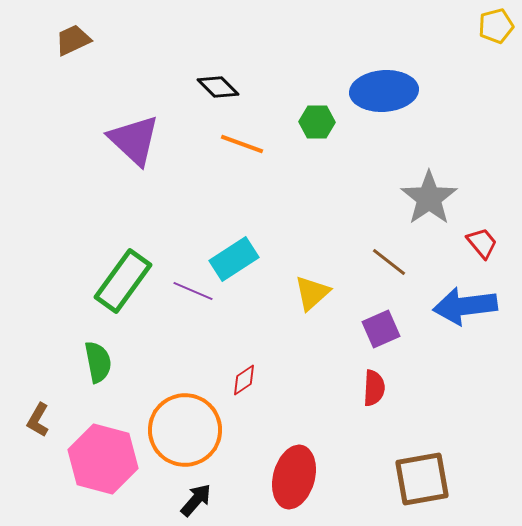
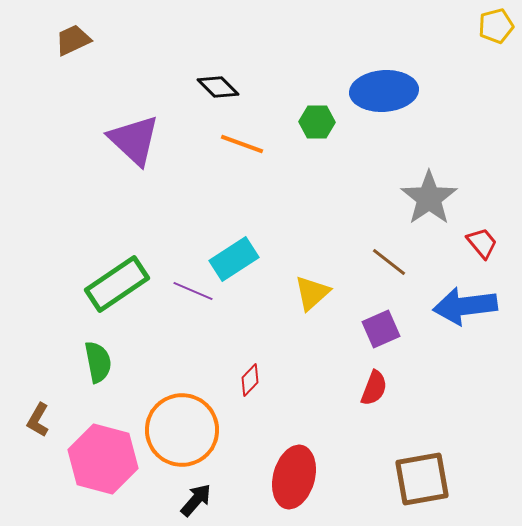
green rectangle: moved 6 px left, 3 px down; rotated 20 degrees clockwise
red diamond: moved 6 px right; rotated 12 degrees counterclockwise
red semicircle: rotated 18 degrees clockwise
orange circle: moved 3 px left
